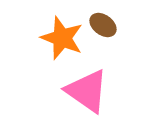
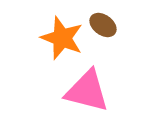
pink triangle: rotated 21 degrees counterclockwise
